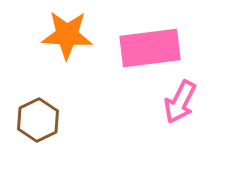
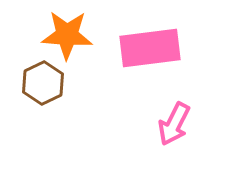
pink arrow: moved 6 px left, 22 px down
brown hexagon: moved 5 px right, 37 px up
